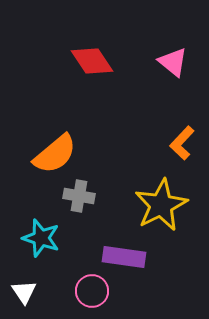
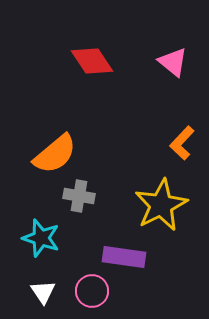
white triangle: moved 19 px right
